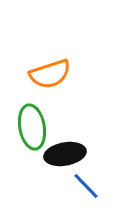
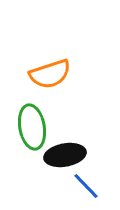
black ellipse: moved 1 px down
